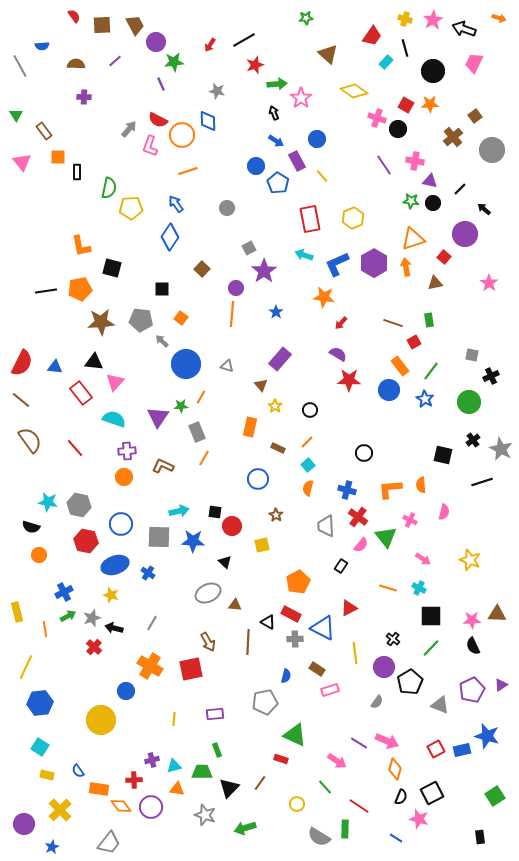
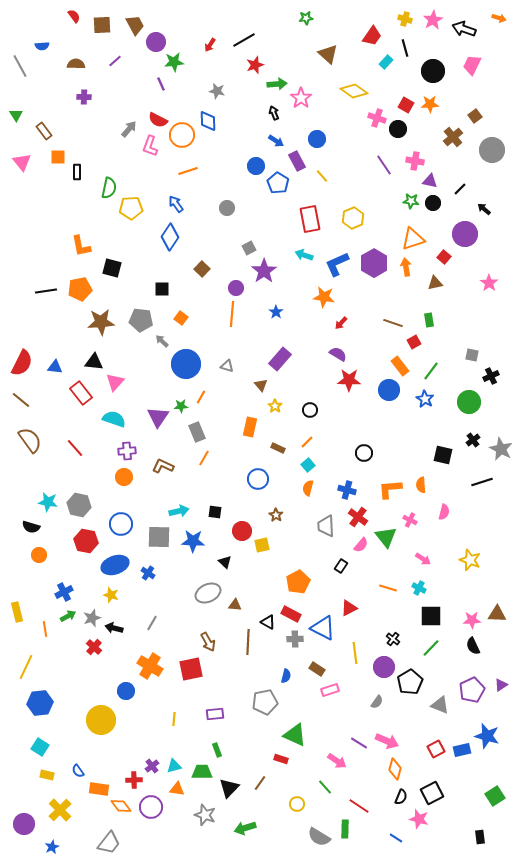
pink trapezoid at (474, 63): moved 2 px left, 2 px down
red circle at (232, 526): moved 10 px right, 5 px down
purple cross at (152, 760): moved 6 px down; rotated 24 degrees counterclockwise
